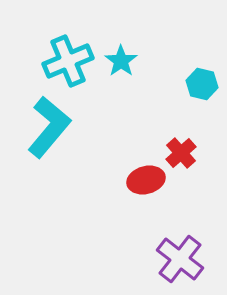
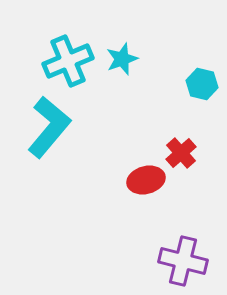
cyan star: moved 1 px right, 2 px up; rotated 16 degrees clockwise
purple cross: moved 3 px right, 2 px down; rotated 24 degrees counterclockwise
